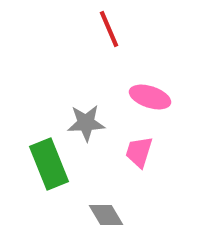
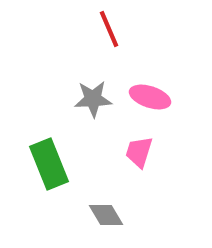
gray star: moved 7 px right, 24 px up
